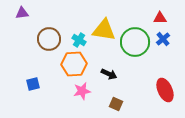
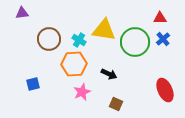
pink star: moved 1 px down; rotated 12 degrees counterclockwise
